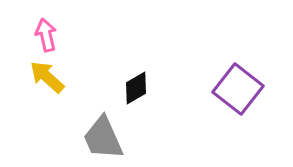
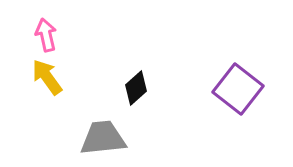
yellow arrow: rotated 12 degrees clockwise
black diamond: rotated 12 degrees counterclockwise
gray trapezoid: rotated 108 degrees clockwise
